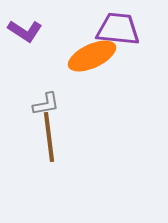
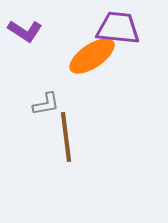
purple trapezoid: moved 1 px up
orange ellipse: rotated 9 degrees counterclockwise
brown line: moved 17 px right
